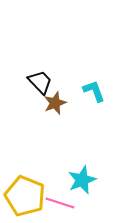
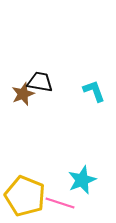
black trapezoid: rotated 36 degrees counterclockwise
brown star: moved 32 px left, 9 px up
